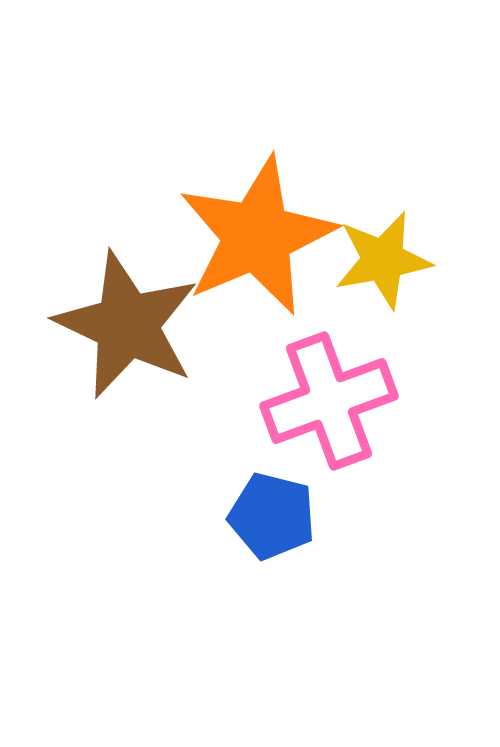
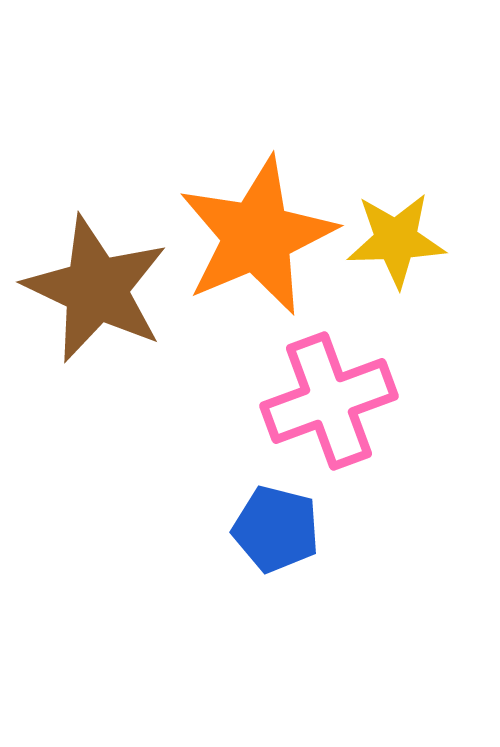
yellow star: moved 13 px right, 20 px up; rotated 8 degrees clockwise
brown star: moved 31 px left, 36 px up
blue pentagon: moved 4 px right, 13 px down
